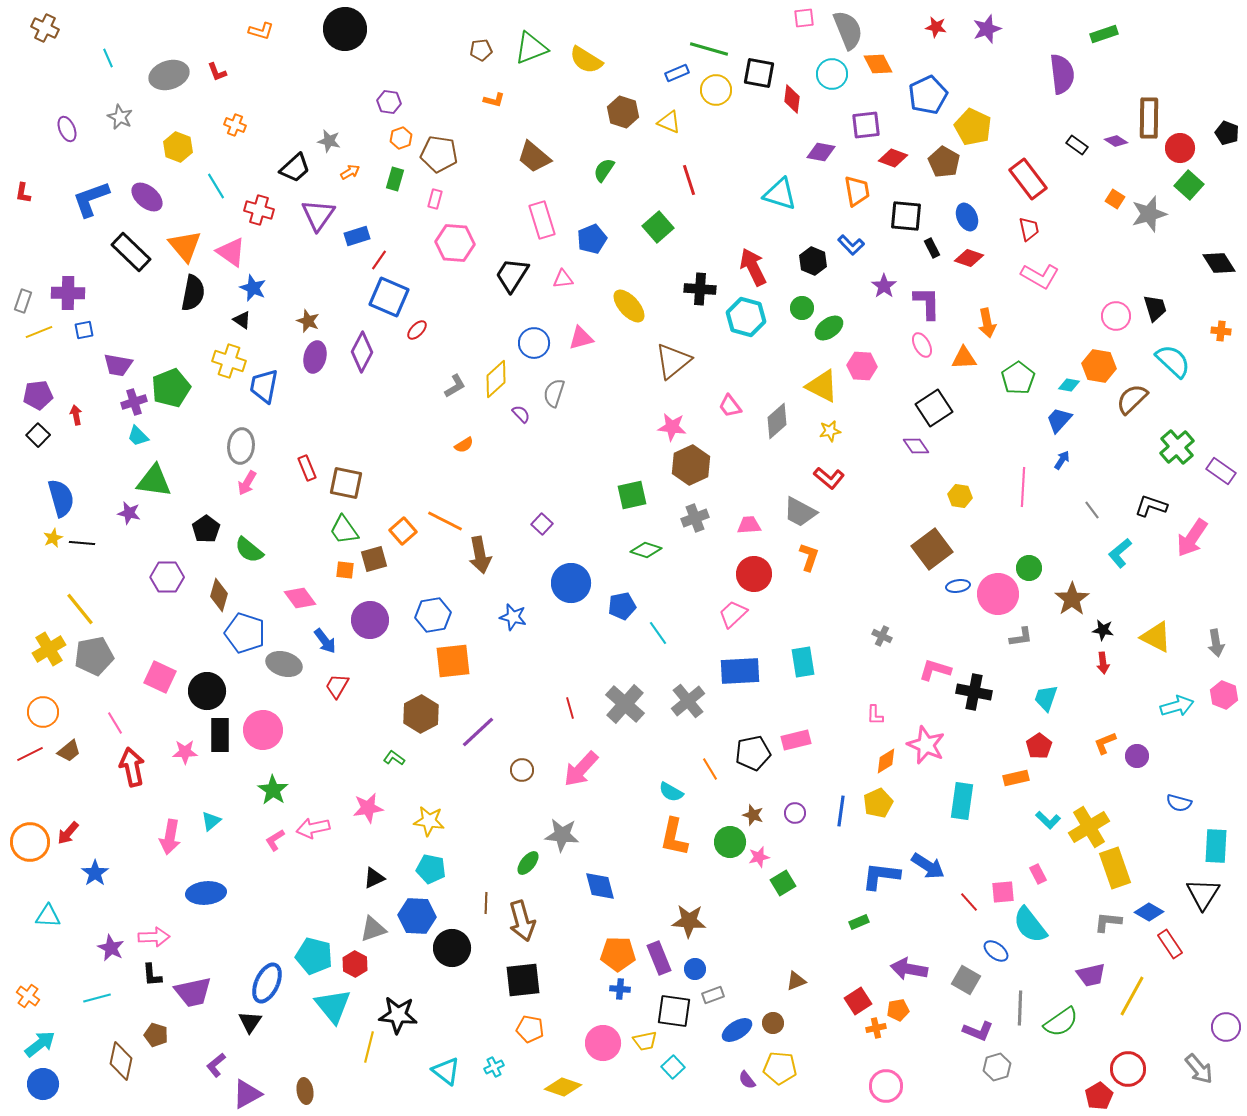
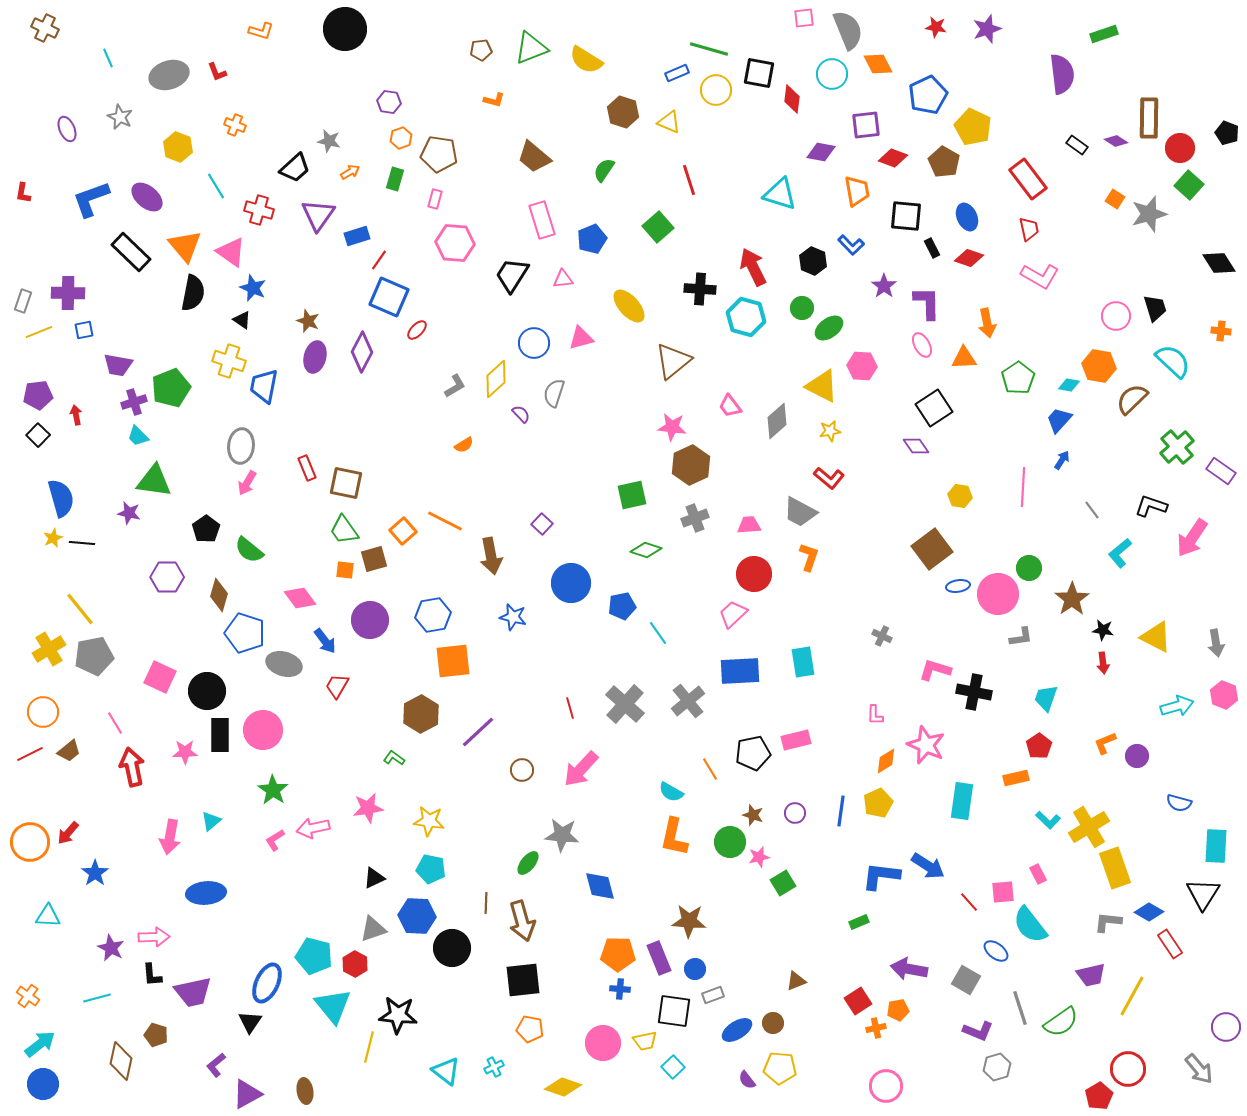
brown arrow at (480, 555): moved 11 px right, 1 px down
gray line at (1020, 1008): rotated 20 degrees counterclockwise
